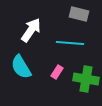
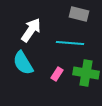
cyan semicircle: moved 2 px right, 4 px up
pink rectangle: moved 2 px down
green cross: moved 6 px up
